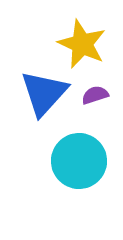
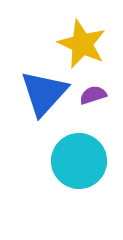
purple semicircle: moved 2 px left
